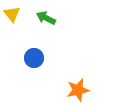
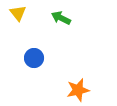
yellow triangle: moved 6 px right, 1 px up
green arrow: moved 15 px right
